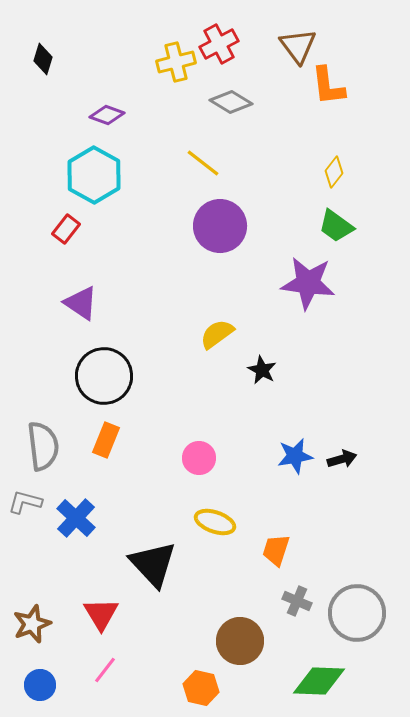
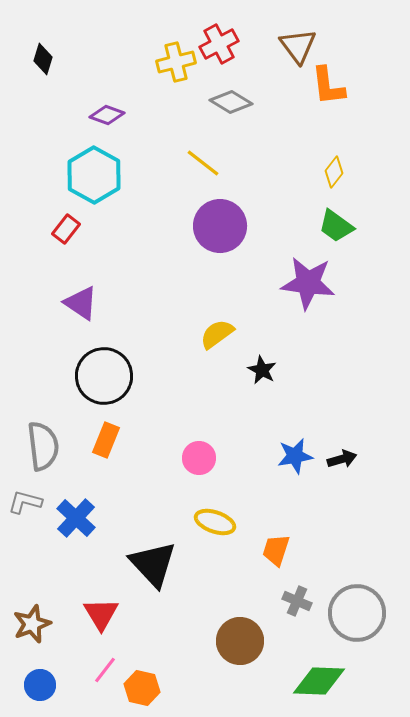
orange hexagon: moved 59 px left
